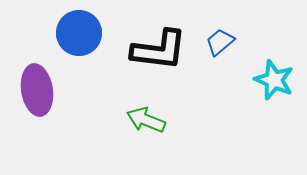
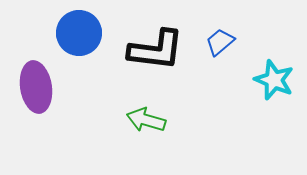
black L-shape: moved 3 px left
purple ellipse: moved 1 px left, 3 px up
green arrow: rotated 6 degrees counterclockwise
